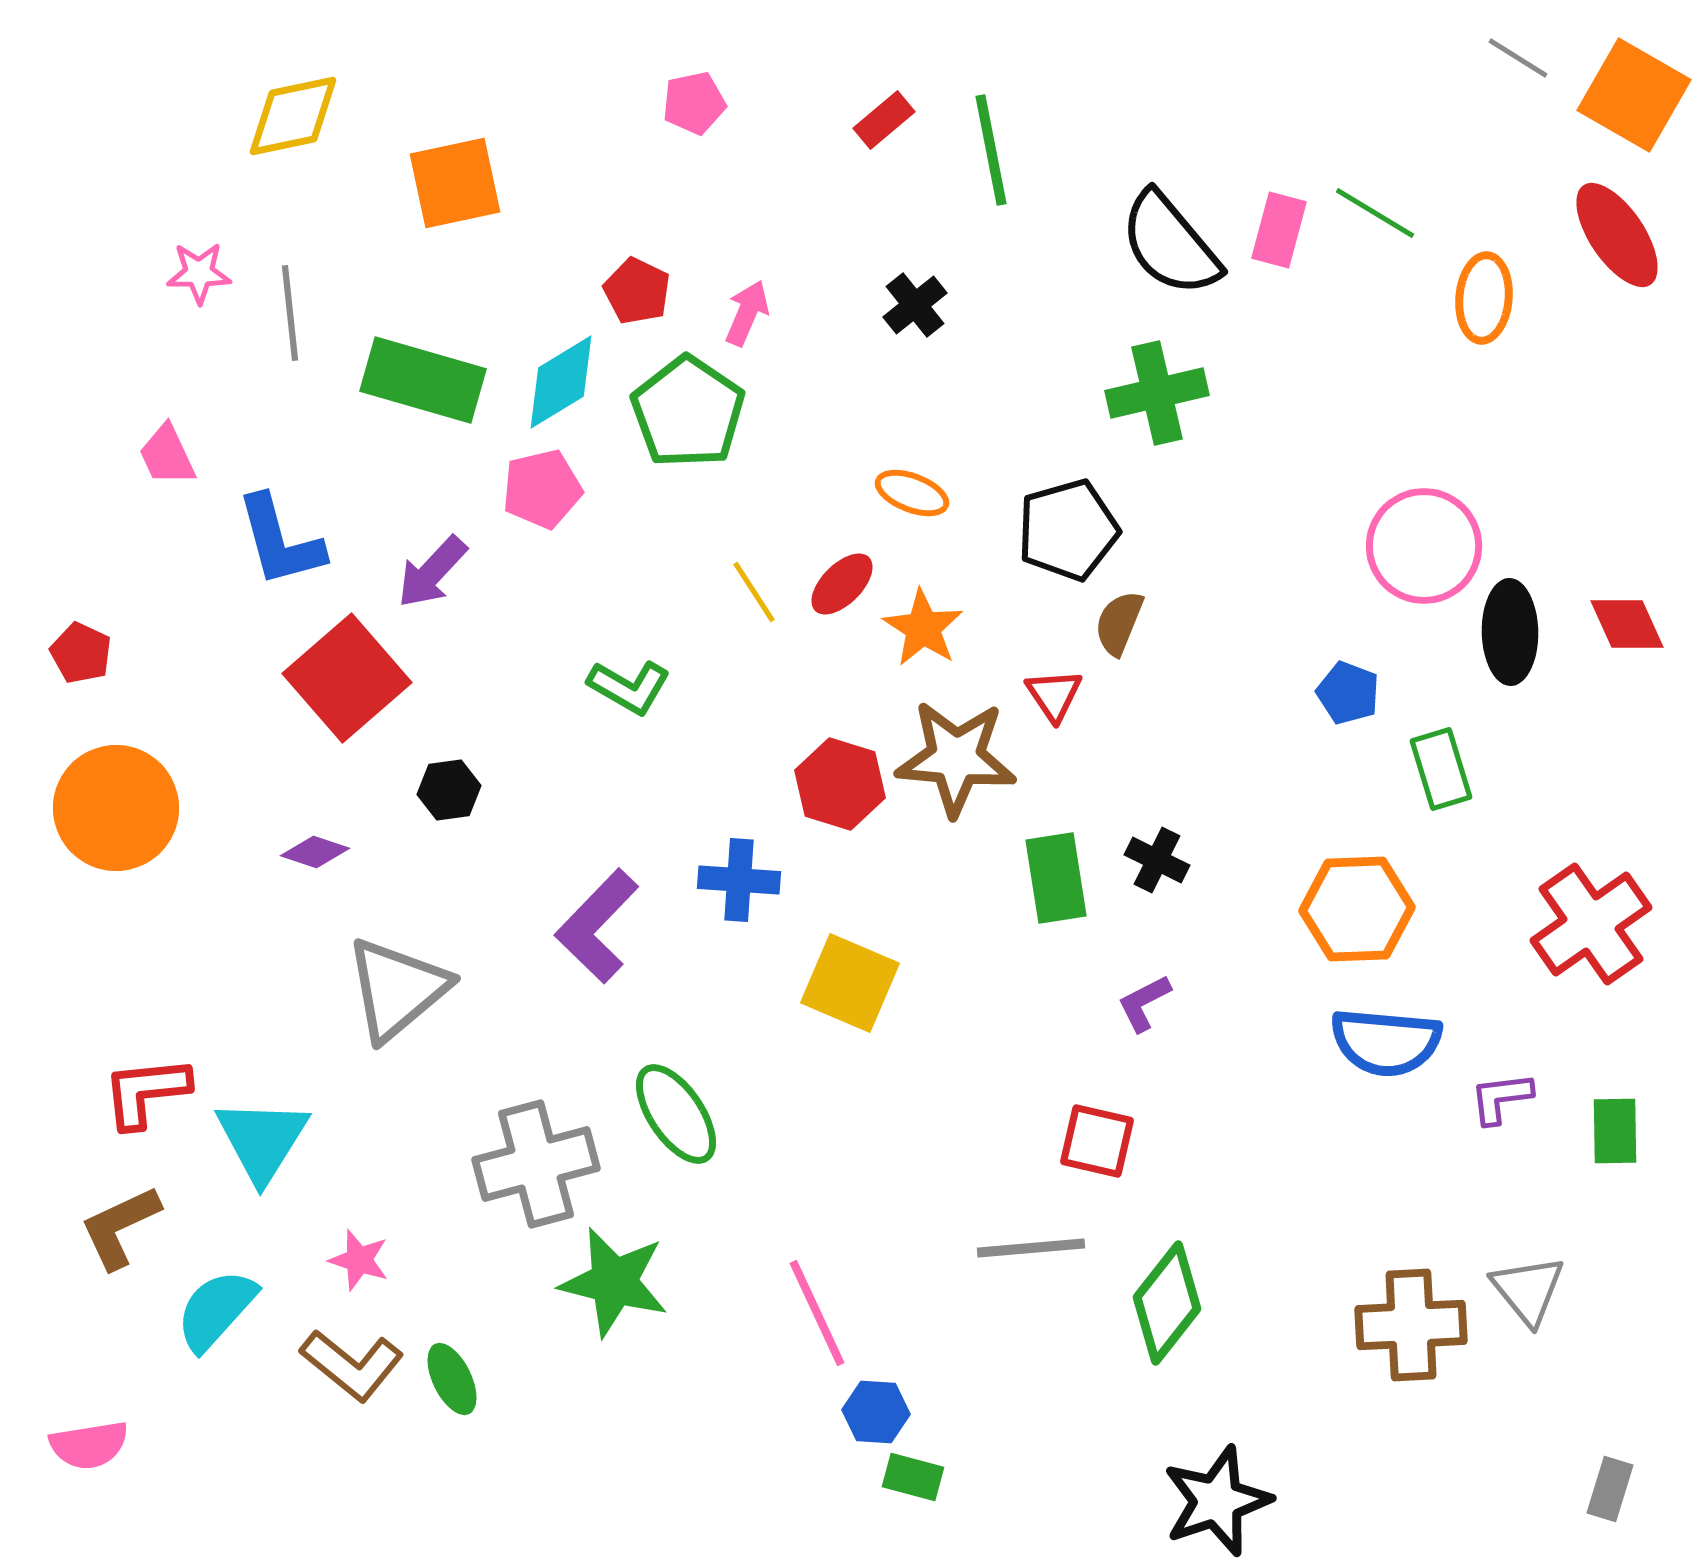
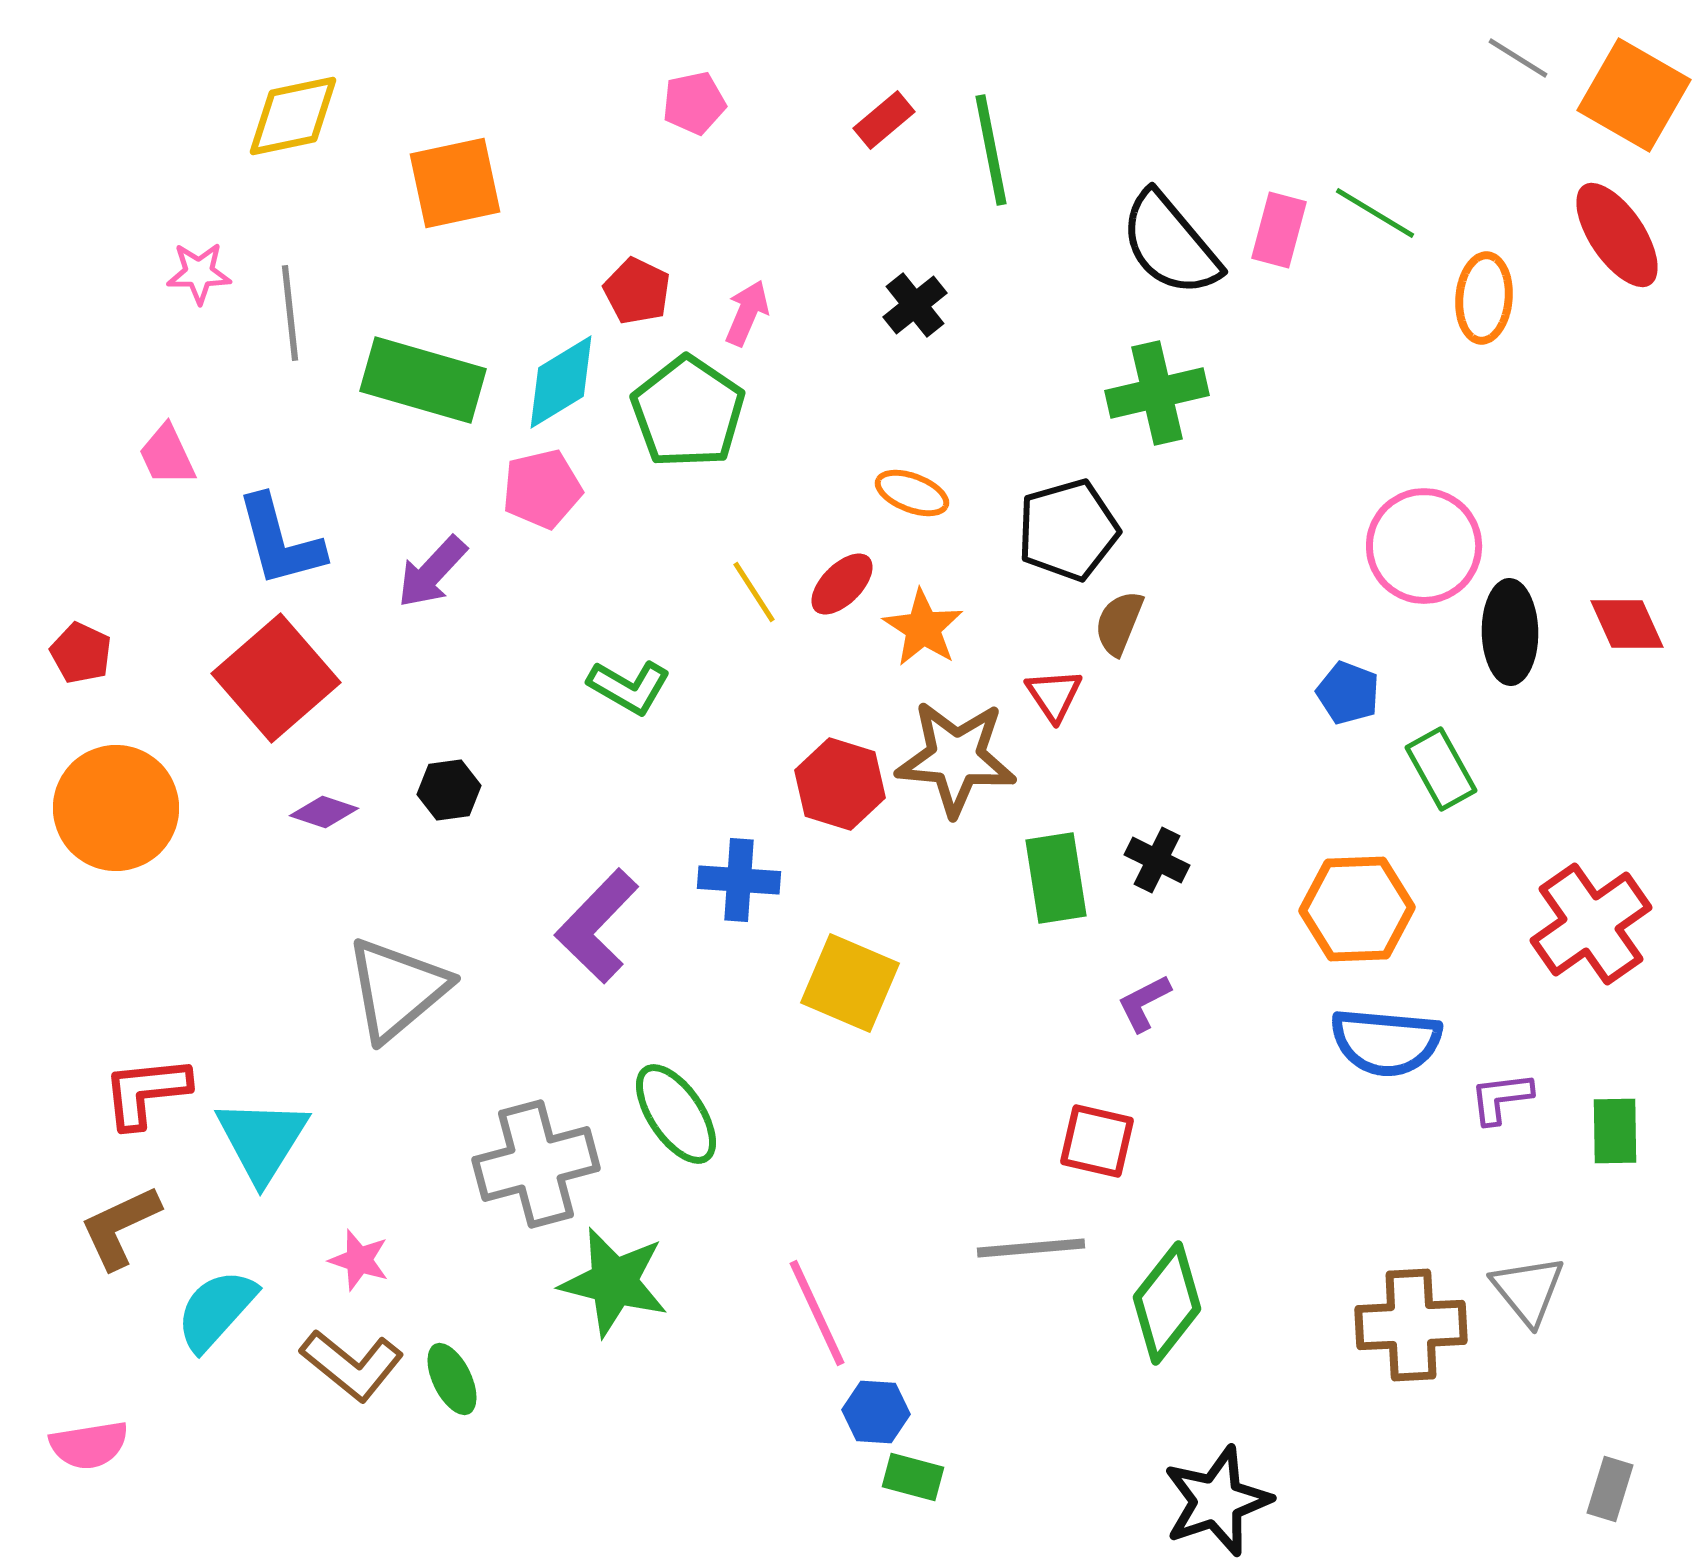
red square at (347, 678): moved 71 px left
green rectangle at (1441, 769): rotated 12 degrees counterclockwise
purple diamond at (315, 852): moved 9 px right, 40 px up
